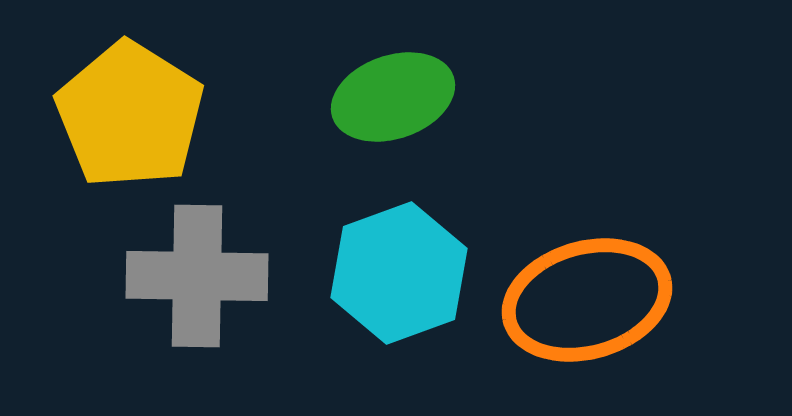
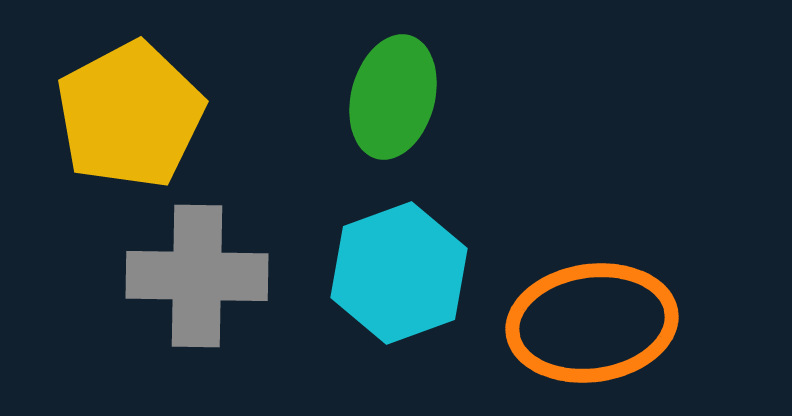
green ellipse: rotated 56 degrees counterclockwise
yellow pentagon: rotated 12 degrees clockwise
orange ellipse: moved 5 px right, 23 px down; rotated 8 degrees clockwise
